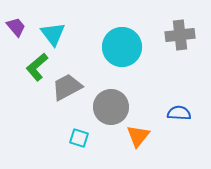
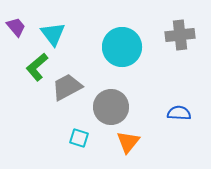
orange triangle: moved 10 px left, 6 px down
